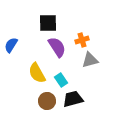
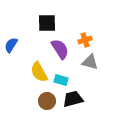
black square: moved 1 px left
orange cross: moved 3 px right
purple semicircle: moved 3 px right, 2 px down
gray triangle: moved 2 px down; rotated 30 degrees clockwise
yellow semicircle: moved 2 px right, 1 px up
cyan rectangle: rotated 40 degrees counterclockwise
